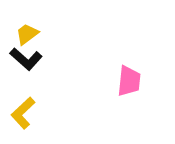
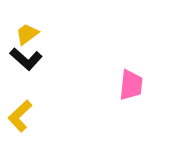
pink trapezoid: moved 2 px right, 4 px down
yellow L-shape: moved 3 px left, 3 px down
